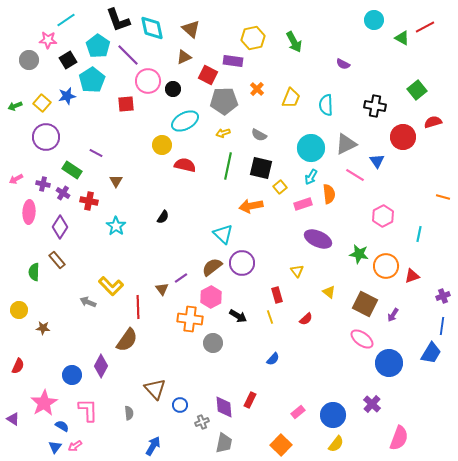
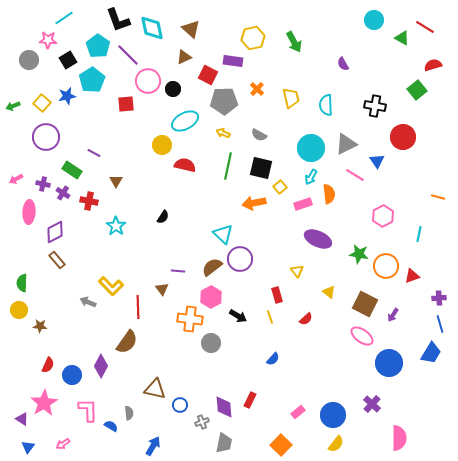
cyan line at (66, 20): moved 2 px left, 2 px up
red line at (425, 27): rotated 60 degrees clockwise
purple semicircle at (343, 64): rotated 32 degrees clockwise
yellow trapezoid at (291, 98): rotated 35 degrees counterclockwise
green arrow at (15, 106): moved 2 px left
red semicircle at (433, 122): moved 57 px up
yellow arrow at (223, 133): rotated 40 degrees clockwise
purple line at (96, 153): moved 2 px left
orange line at (443, 197): moved 5 px left
orange arrow at (251, 206): moved 3 px right, 3 px up
purple diamond at (60, 227): moved 5 px left, 5 px down; rotated 30 degrees clockwise
purple circle at (242, 263): moved 2 px left, 4 px up
green semicircle at (34, 272): moved 12 px left, 11 px down
purple line at (181, 278): moved 3 px left, 7 px up; rotated 40 degrees clockwise
purple cross at (443, 296): moved 4 px left, 2 px down; rotated 16 degrees clockwise
blue line at (442, 326): moved 2 px left, 2 px up; rotated 24 degrees counterclockwise
brown star at (43, 328): moved 3 px left, 2 px up
pink ellipse at (362, 339): moved 3 px up
brown semicircle at (127, 340): moved 2 px down
gray circle at (213, 343): moved 2 px left
red semicircle at (18, 366): moved 30 px right, 1 px up
brown triangle at (155, 389): rotated 35 degrees counterclockwise
purple triangle at (13, 419): moved 9 px right
blue semicircle at (62, 426): moved 49 px right
pink semicircle at (399, 438): rotated 20 degrees counterclockwise
pink arrow at (75, 446): moved 12 px left, 2 px up
blue triangle at (55, 447): moved 27 px left
